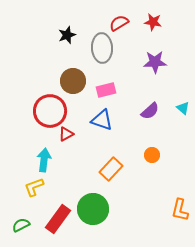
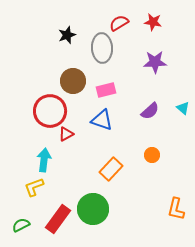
orange L-shape: moved 4 px left, 1 px up
